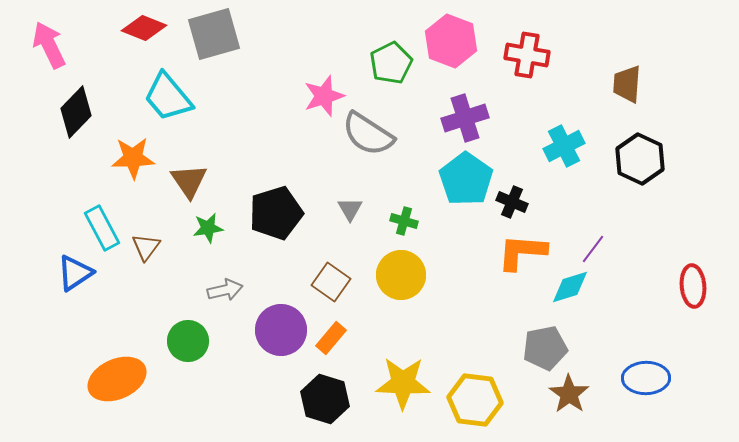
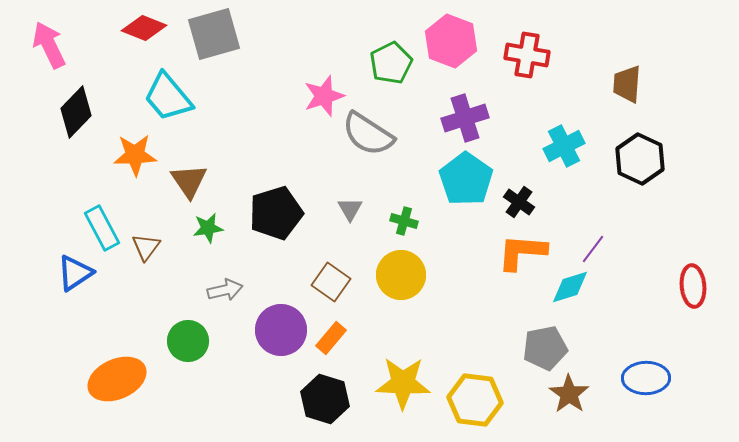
orange star at (133, 158): moved 2 px right, 3 px up
black cross at (512, 202): moved 7 px right; rotated 12 degrees clockwise
